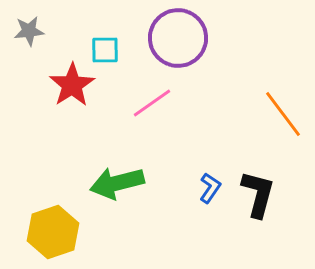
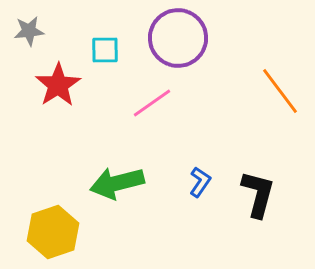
red star: moved 14 px left
orange line: moved 3 px left, 23 px up
blue L-shape: moved 10 px left, 6 px up
